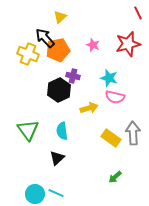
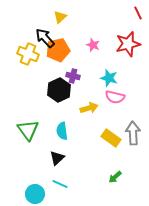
cyan line: moved 4 px right, 9 px up
